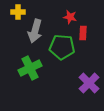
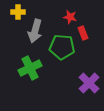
red rectangle: rotated 24 degrees counterclockwise
